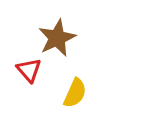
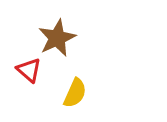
red triangle: rotated 8 degrees counterclockwise
